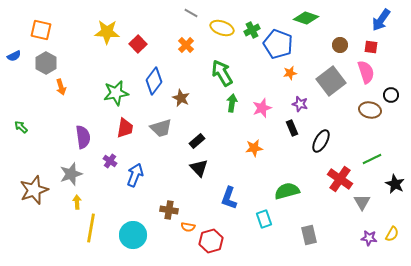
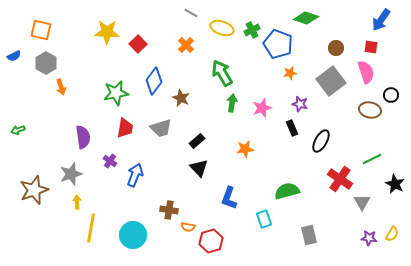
brown circle at (340, 45): moved 4 px left, 3 px down
green arrow at (21, 127): moved 3 px left, 3 px down; rotated 64 degrees counterclockwise
orange star at (254, 148): moved 9 px left, 1 px down
